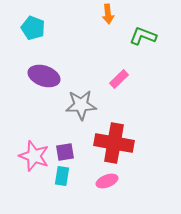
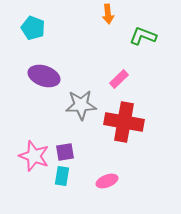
red cross: moved 10 px right, 21 px up
